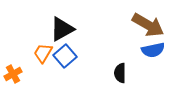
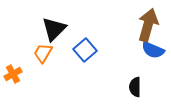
brown arrow: rotated 104 degrees counterclockwise
black triangle: moved 8 px left; rotated 16 degrees counterclockwise
blue semicircle: rotated 35 degrees clockwise
blue square: moved 20 px right, 6 px up
black semicircle: moved 15 px right, 14 px down
